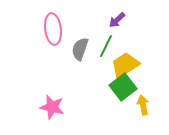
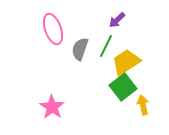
pink ellipse: rotated 12 degrees counterclockwise
yellow trapezoid: moved 1 px right, 3 px up
pink star: rotated 20 degrees clockwise
